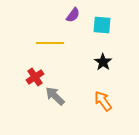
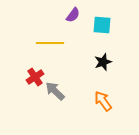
black star: rotated 18 degrees clockwise
gray arrow: moved 5 px up
